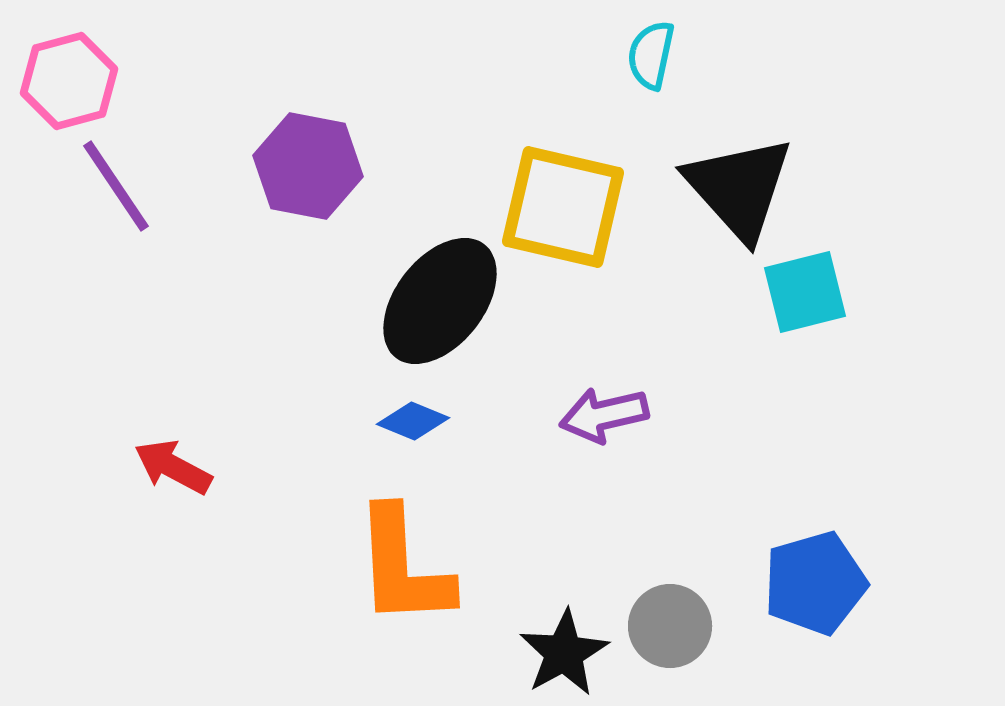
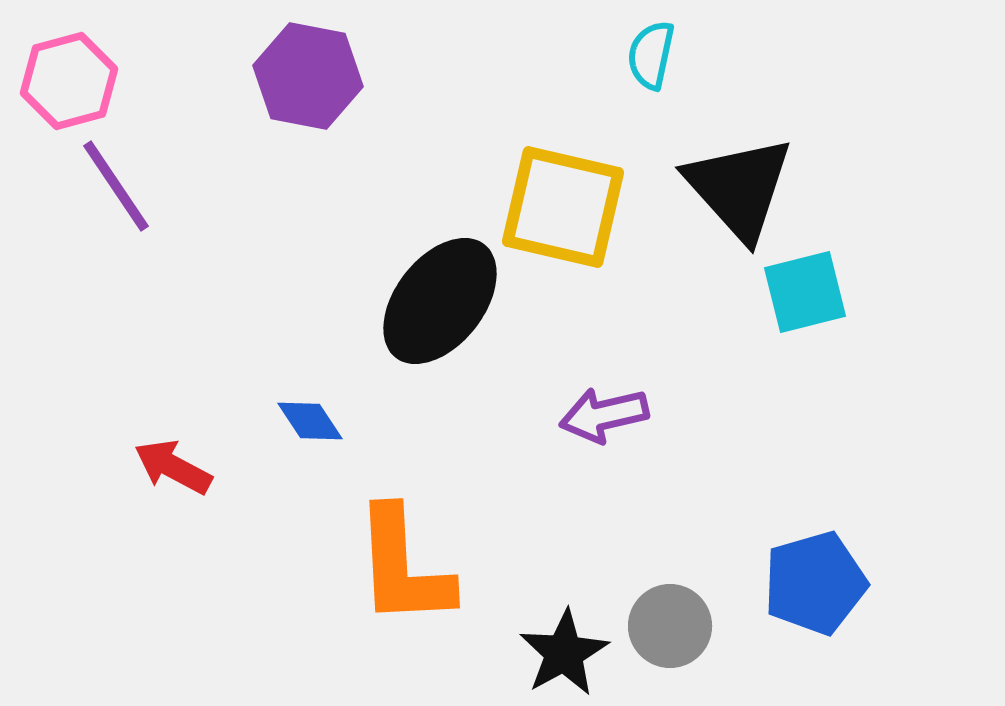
purple hexagon: moved 90 px up
blue diamond: moved 103 px left; rotated 34 degrees clockwise
